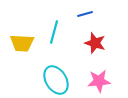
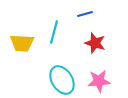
cyan ellipse: moved 6 px right
